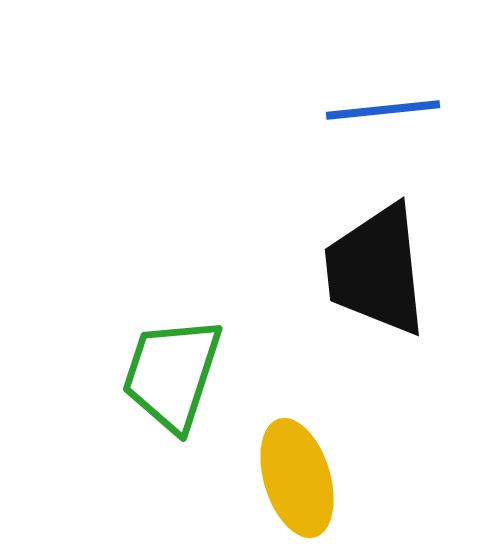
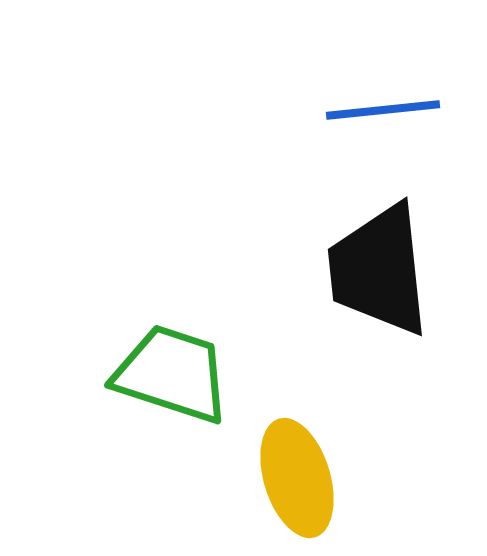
black trapezoid: moved 3 px right
green trapezoid: rotated 90 degrees clockwise
